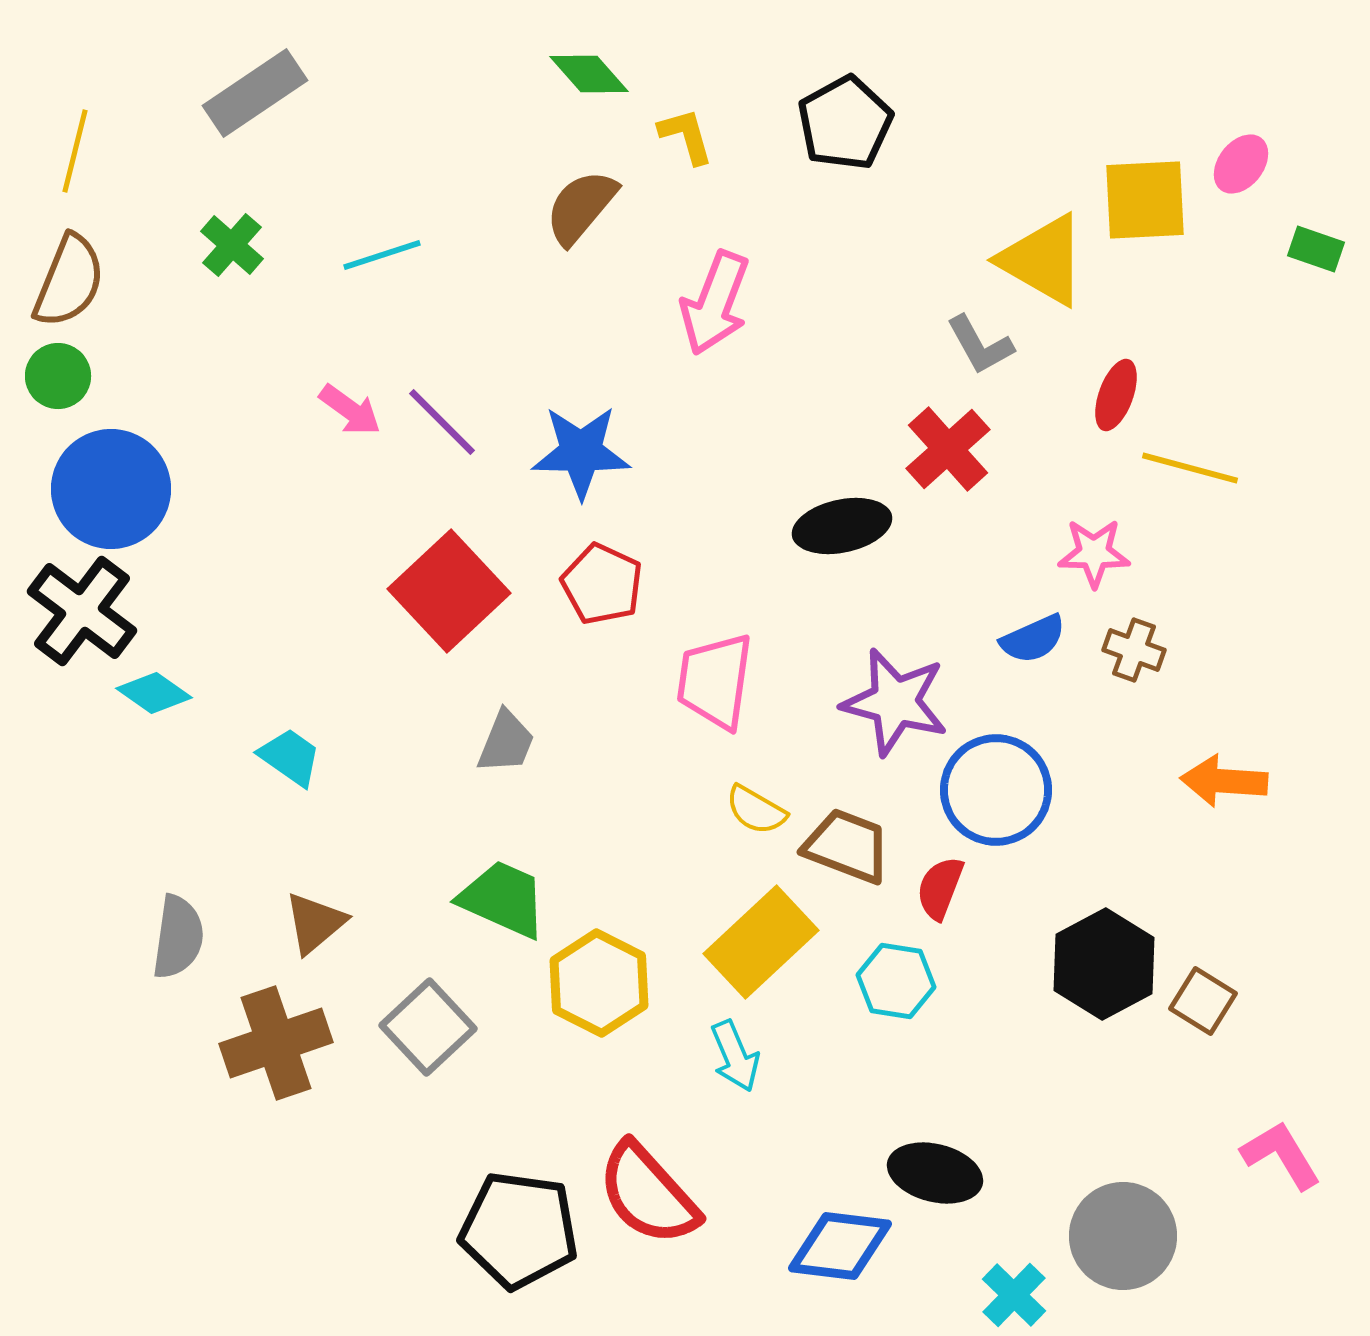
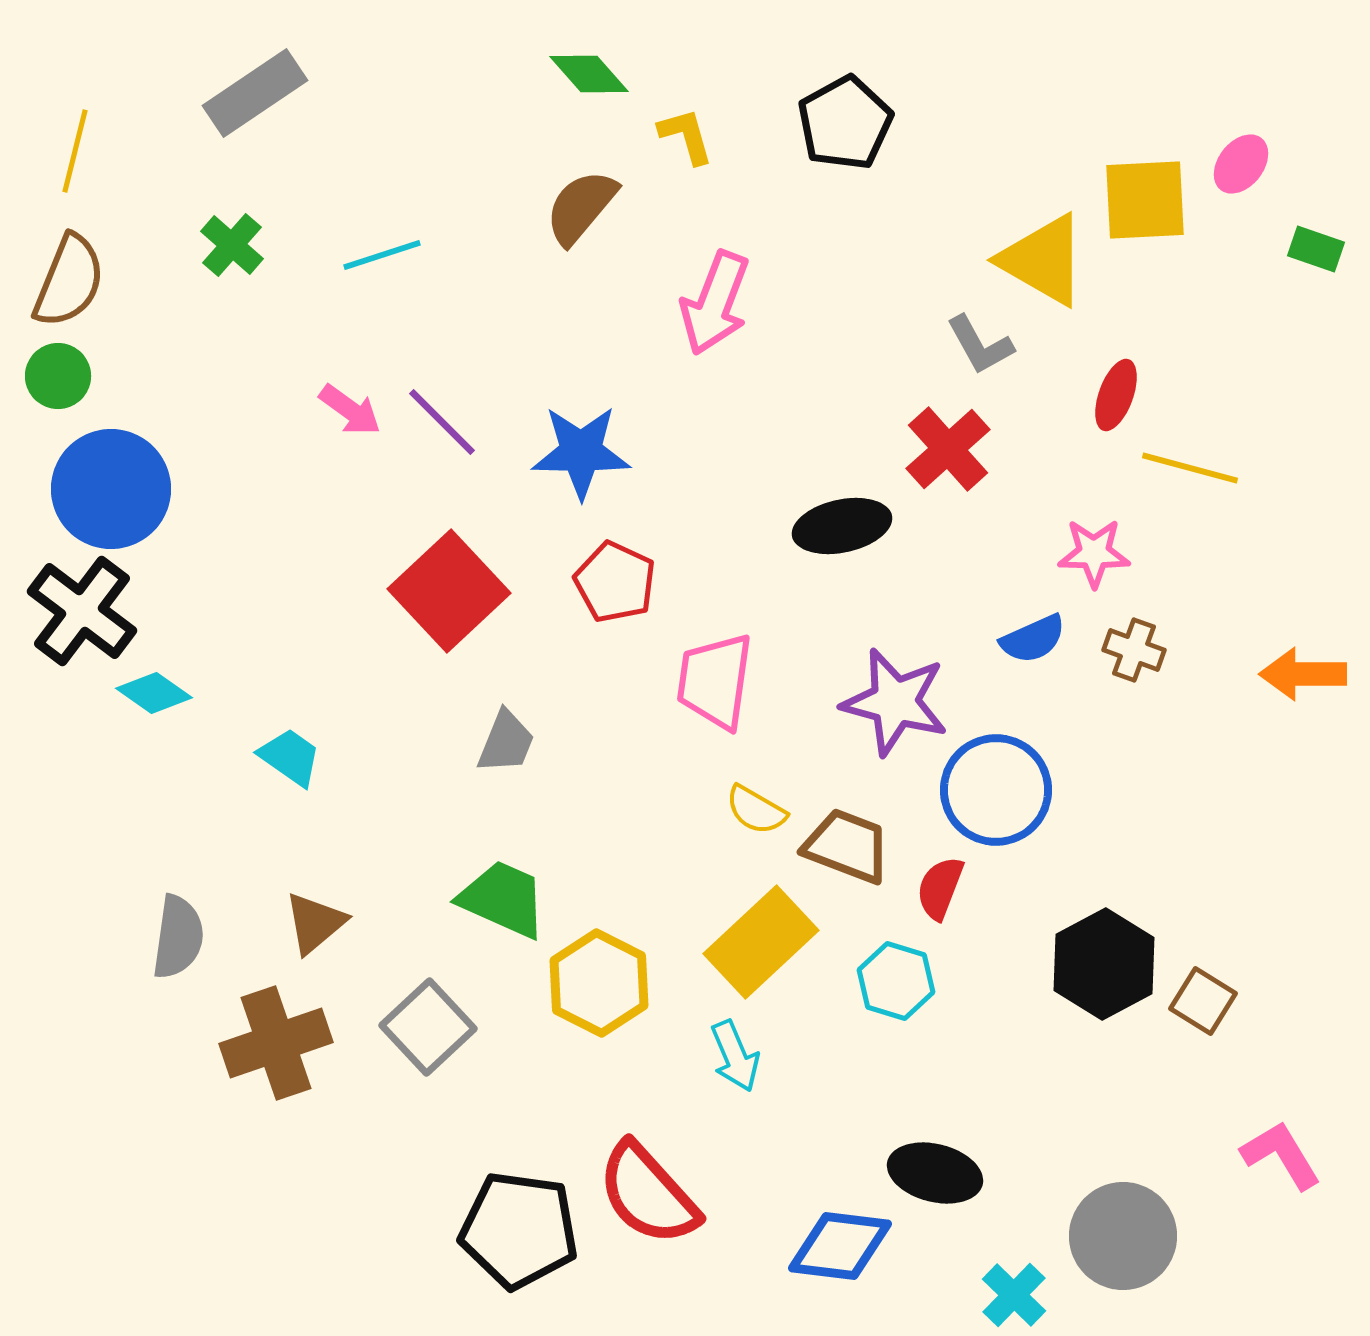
red pentagon at (602, 584): moved 13 px right, 2 px up
orange arrow at (1224, 781): moved 79 px right, 107 px up; rotated 4 degrees counterclockwise
cyan hexagon at (896, 981): rotated 8 degrees clockwise
